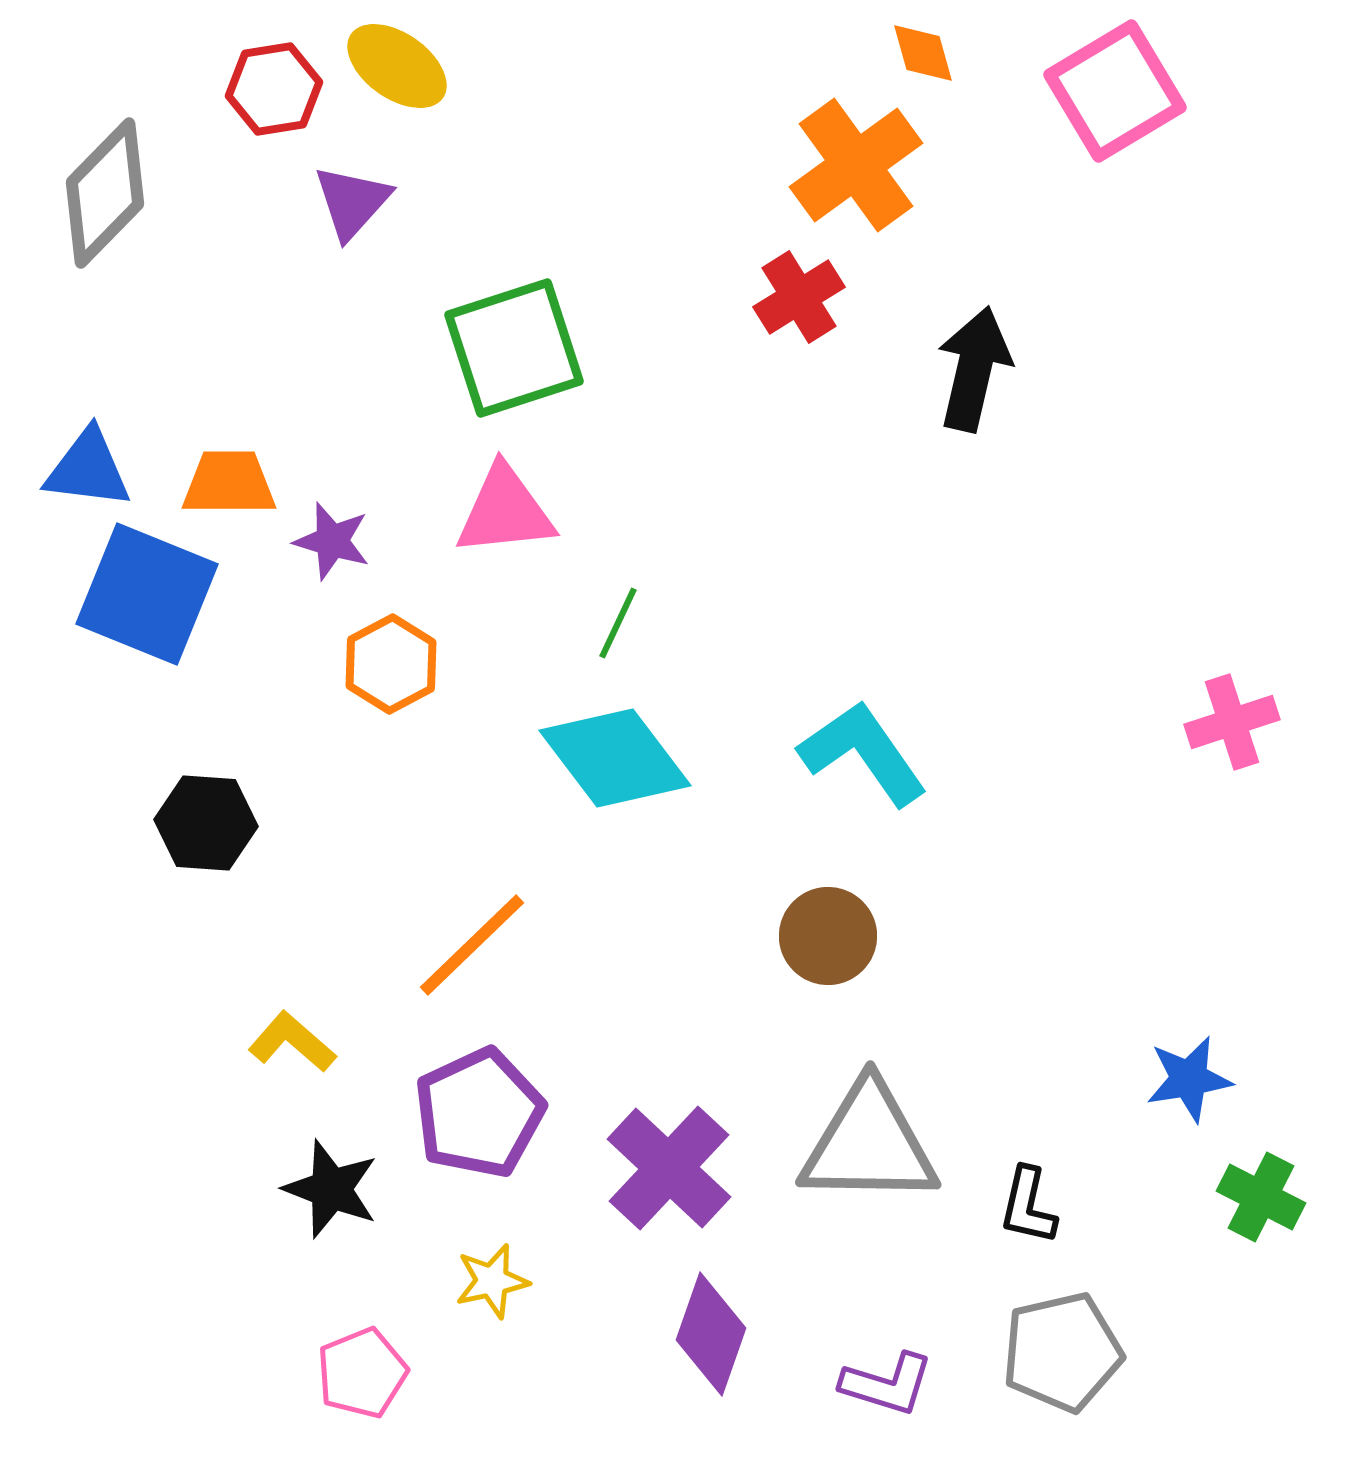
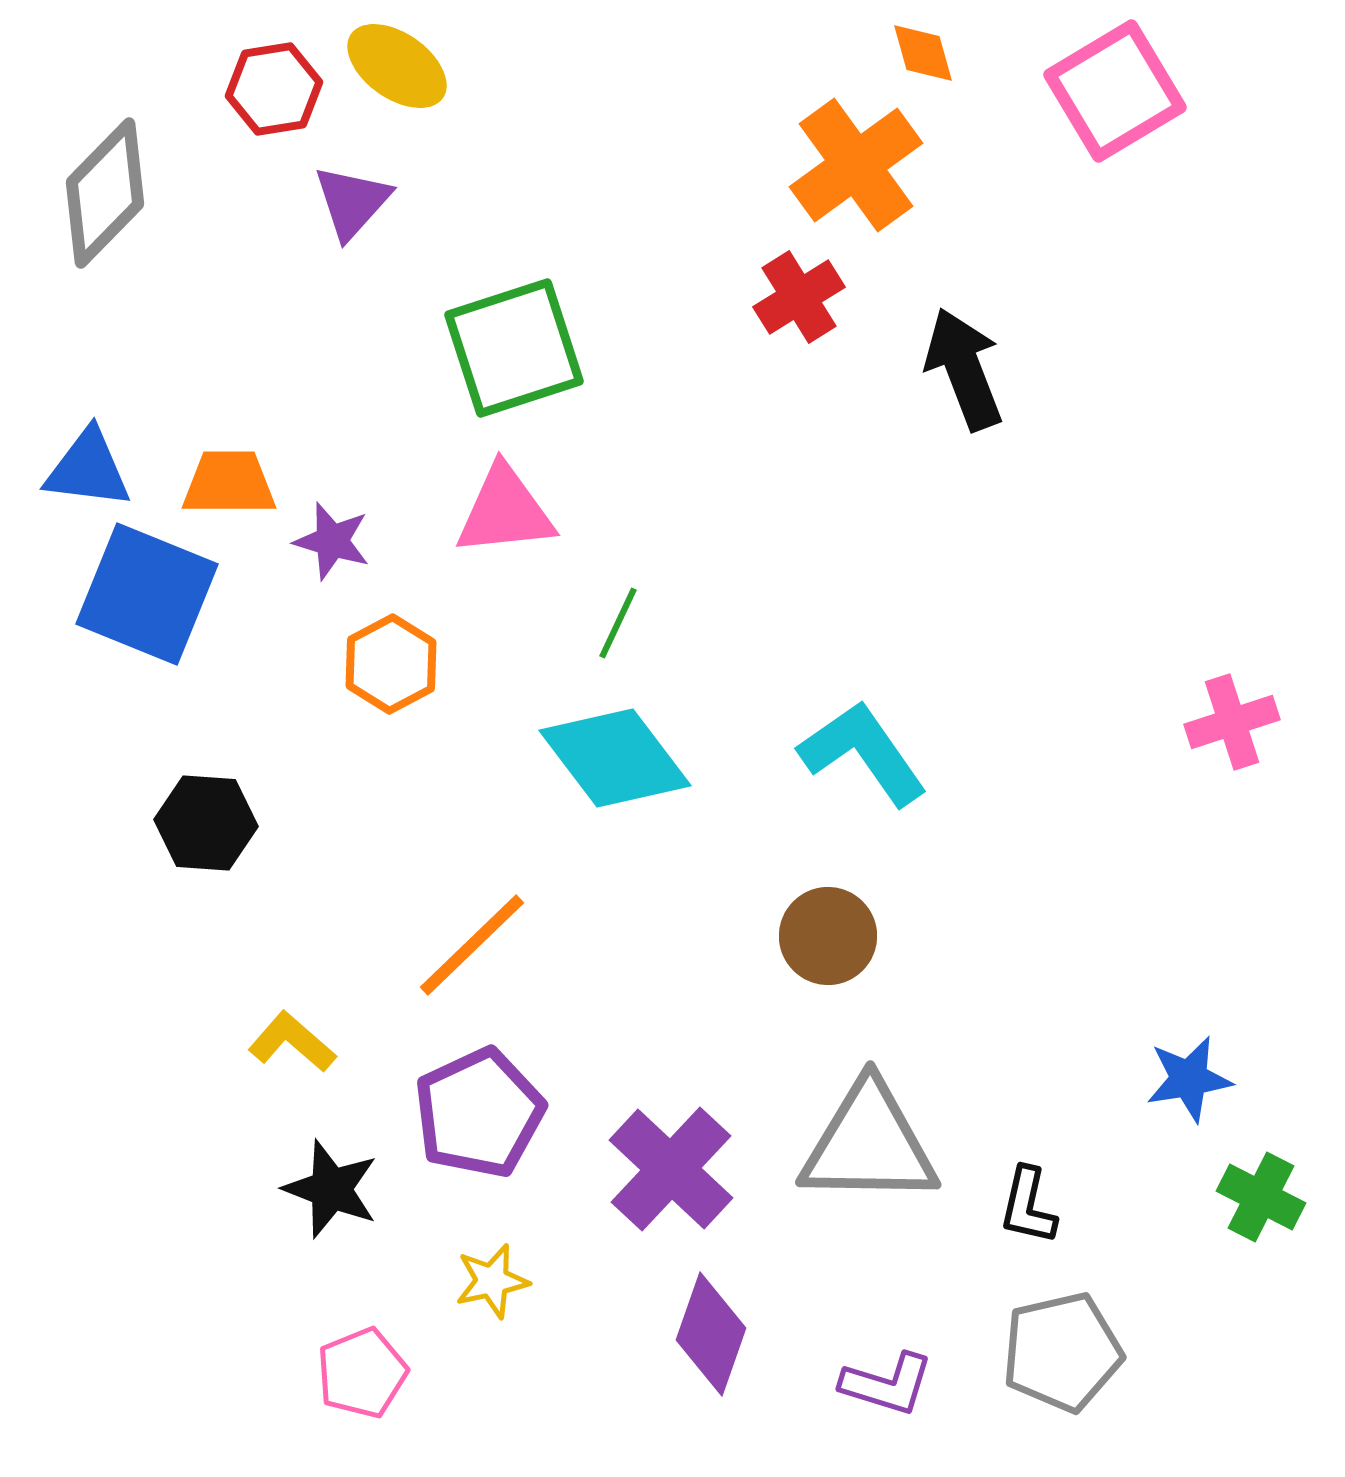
black arrow: moved 10 px left; rotated 34 degrees counterclockwise
purple cross: moved 2 px right, 1 px down
